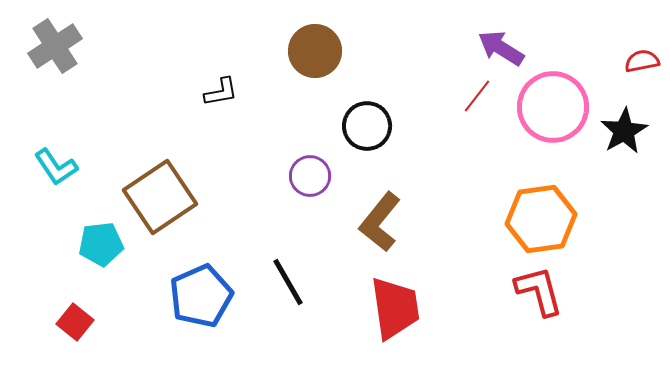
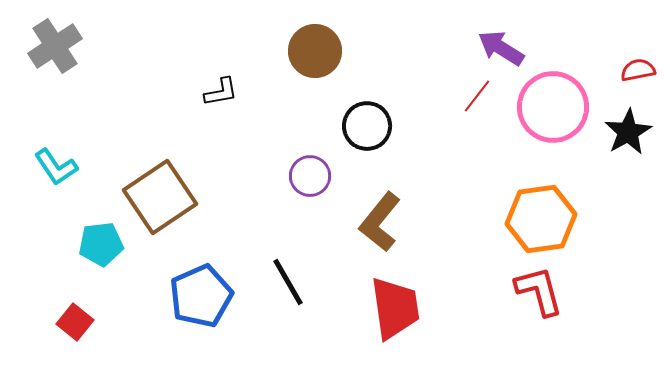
red semicircle: moved 4 px left, 9 px down
black star: moved 4 px right, 1 px down
